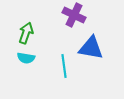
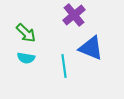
purple cross: rotated 25 degrees clockwise
green arrow: rotated 115 degrees clockwise
blue triangle: rotated 12 degrees clockwise
